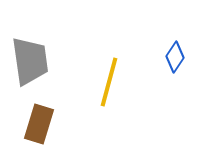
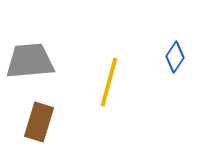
gray trapezoid: rotated 87 degrees counterclockwise
brown rectangle: moved 2 px up
